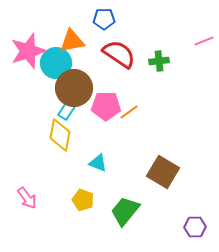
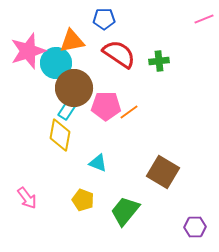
pink line: moved 22 px up
